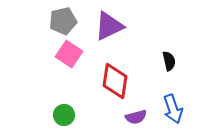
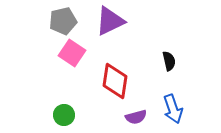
purple triangle: moved 1 px right, 5 px up
pink square: moved 3 px right, 1 px up
